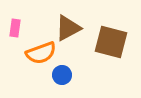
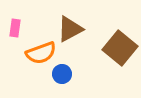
brown triangle: moved 2 px right, 1 px down
brown square: moved 9 px right, 6 px down; rotated 24 degrees clockwise
blue circle: moved 1 px up
